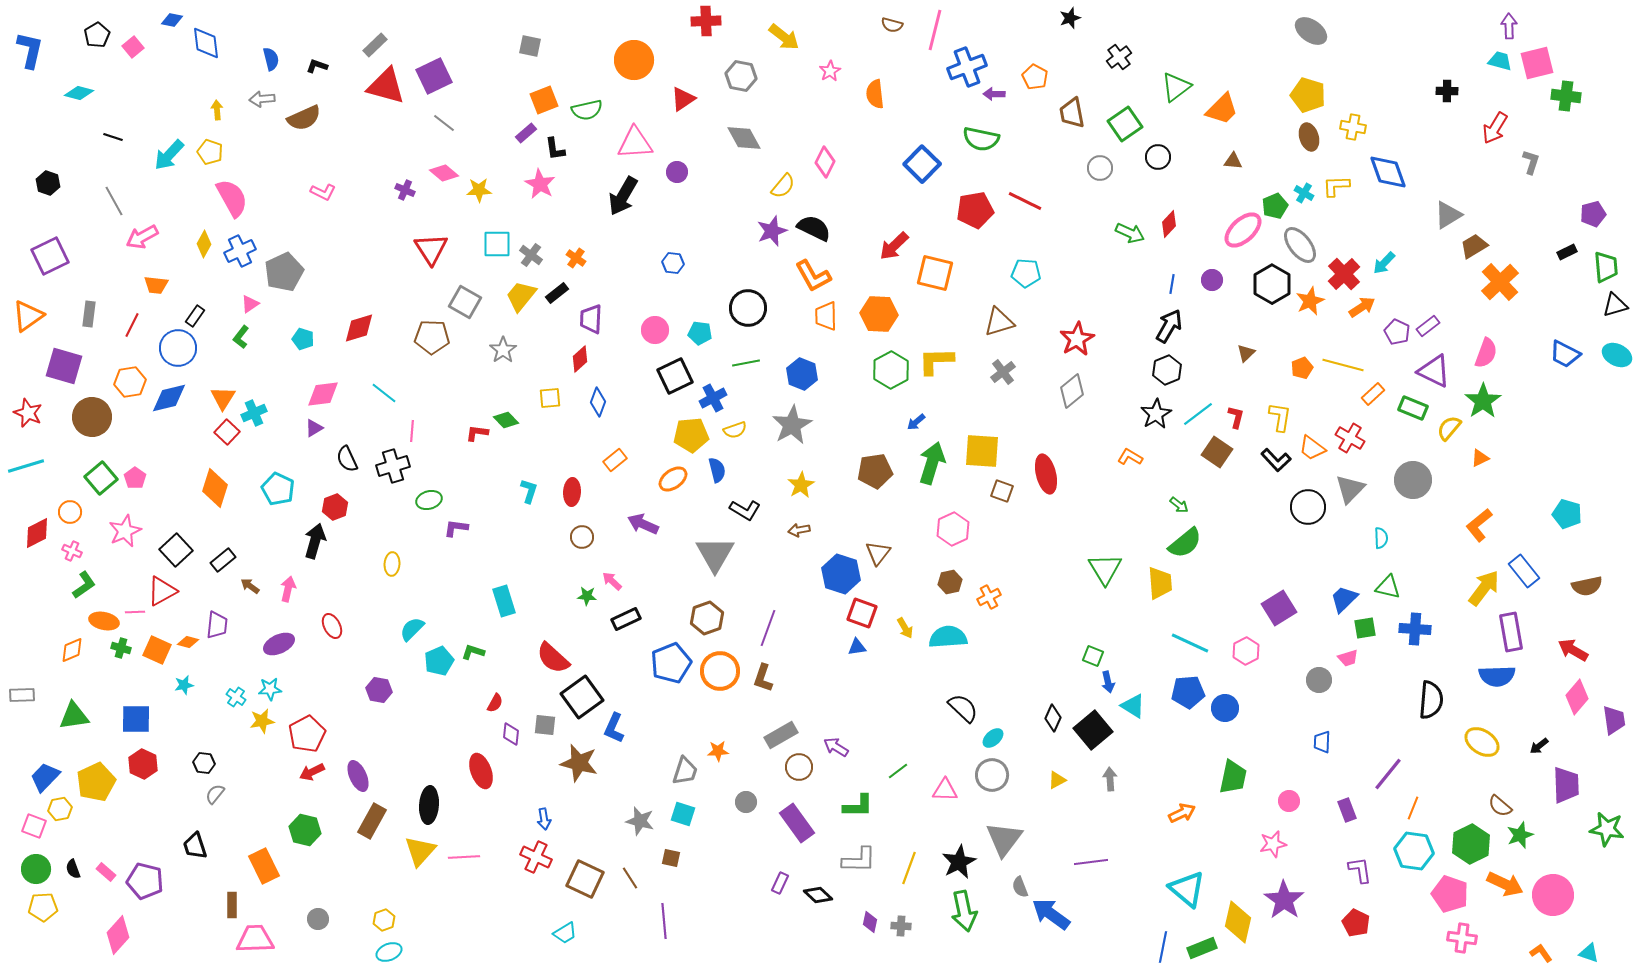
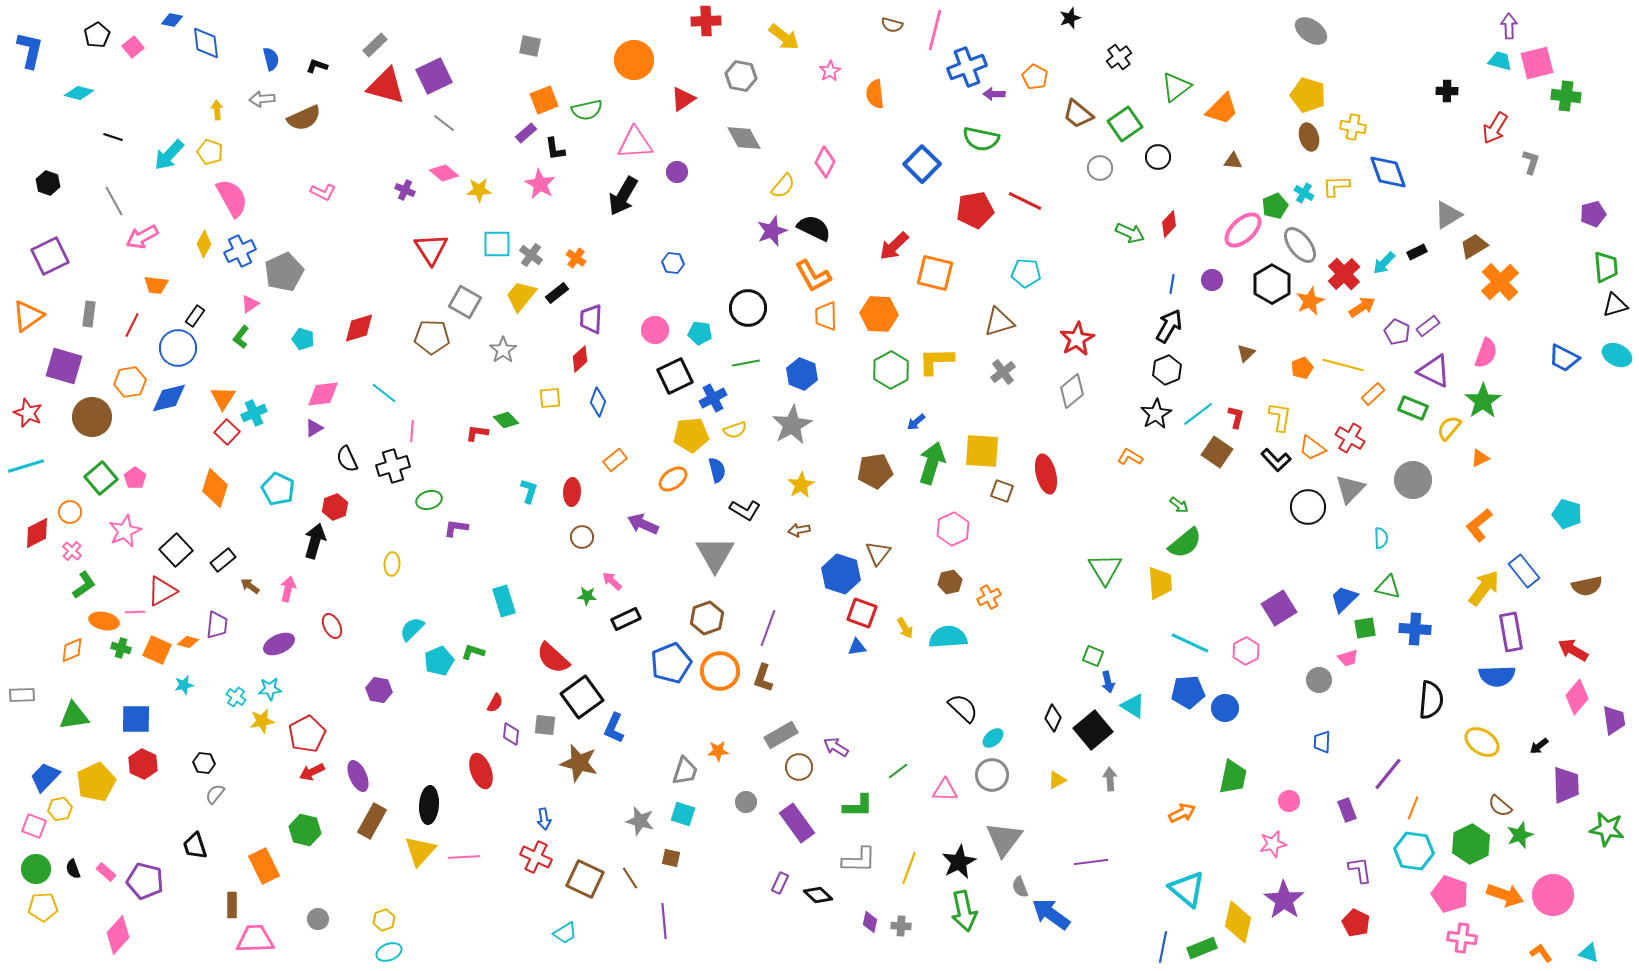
brown trapezoid at (1072, 113): moved 6 px right, 1 px down; rotated 40 degrees counterclockwise
black rectangle at (1567, 252): moved 150 px left
blue trapezoid at (1565, 354): moved 1 px left, 4 px down
pink cross at (72, 551): rotated 18 degrees clockwise
orange arrow at (1505, 884): moved 11 px down; rotated 6 degrees counterclockwise
